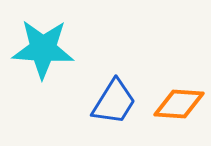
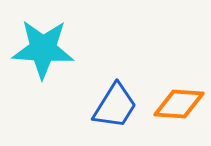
blue trapezoid: moved 1 px right, 4 px down
